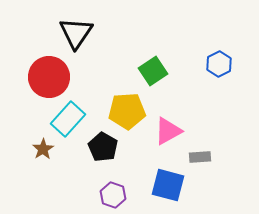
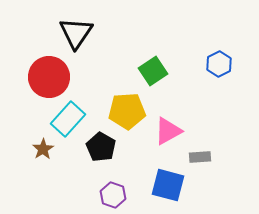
black pentagon: moved 2 px left
